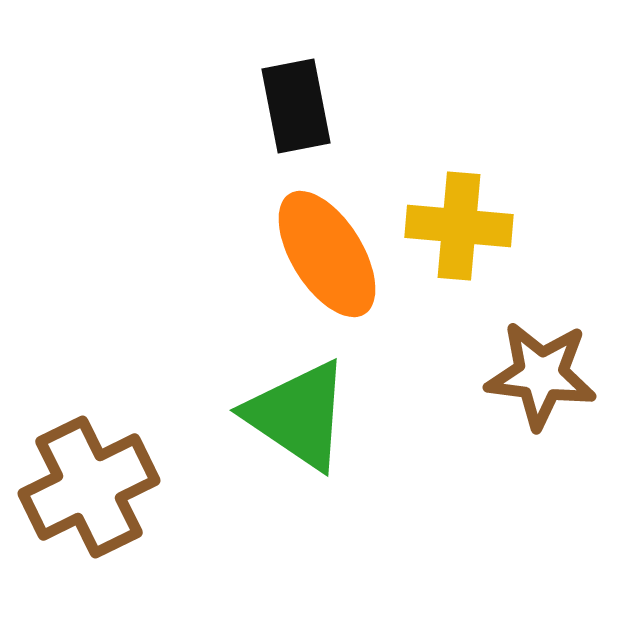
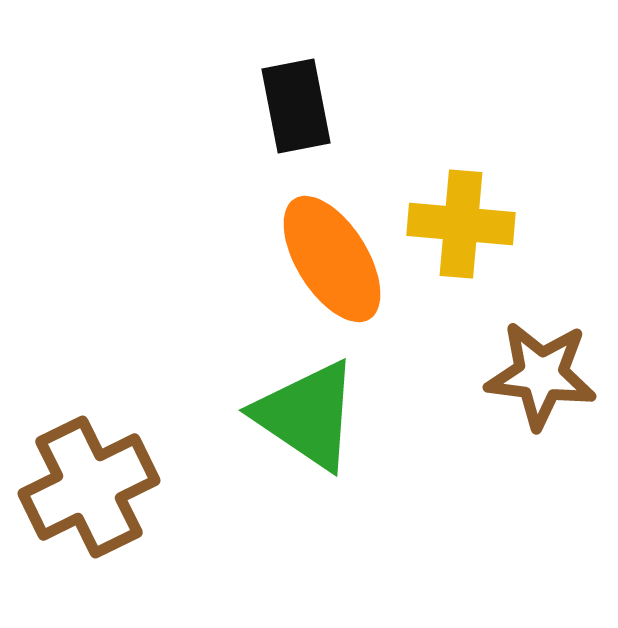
yellow cross: moved 2 px right, 2 px up
orange ellipse: moved 5 px right, 5 px down
green triangle: moved 9 px right
